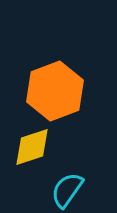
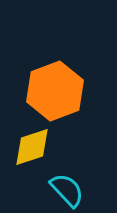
cyan semicircle: rotated 102 degrees clockwise
